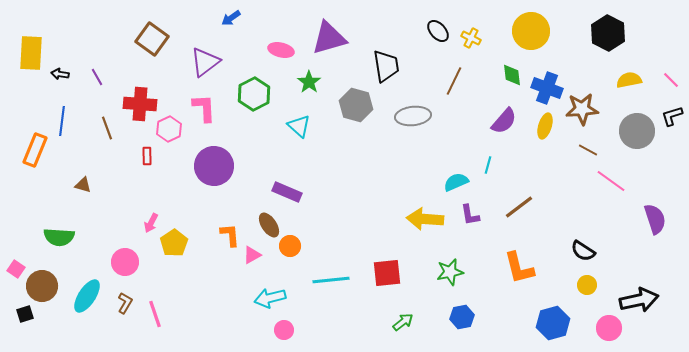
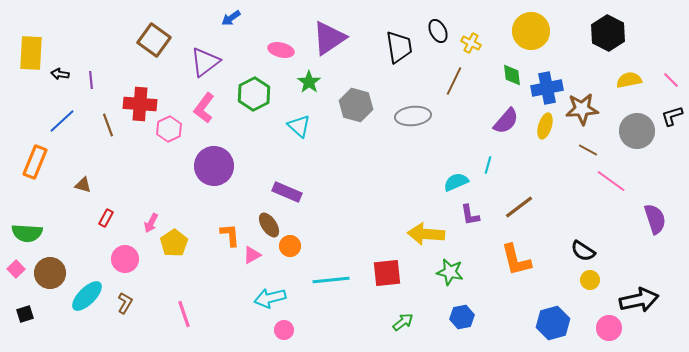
black ellipse at (438, 31): rotated 15 degrees clockwise
purple triangle at (329, 38): rotated 18 degrees counterclockwise
yellow cross at (471, 38): moved 5 px down
brown square at (152, 39): moved 2 px right, 1 px down
black trapezoid at (386, 66): moved 13 px right, 19 px up
purple line at (97, 77): moved 6 px left, 3 px down; rotated 24 degrees clockwise
blue cross at (547, 88): rotated 32 degrees counterclockwise
pink L-shape at (204, 108): rotated 140 degrees counterclockwise
blue line at (62, 121): rotated 40 degrees clockwise
purple semicircle at (504, 121): moved 2 px right
brown line at (107, 128): moved 1 px right, 3 px up
orange rectangle at (35, 150): moved 12 px down
red rectangle at (147, 156): moved 41 px left, 62 px down; rotated 30 degrees clockwise
yellow arrow at (425, 219): moved 1 px right, 15 px down
green semicircle at (59, 237): moved 32 px left, 4 px up
pink circle at (125, 262): moved 3 px up
orange L-shape at (519, 268): moved 3 px left, 8 px up
pink square at (16, 269): rotated 12 degrees clockwise
green star at (450, 272): rotated 24 degrees clockwise
yellow circle at (587, 285): moved 3 px right, 5 px up
brown circle at (42, 286): moved 8 px right, 13 px up
cyan ellipse at (87, 296): rotated 12 degrees clockwise
pink line at (155, 314): moved 29 px right
